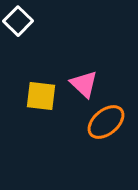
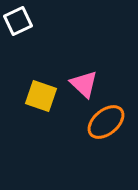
white square: rotated 20 degrees clockwise
yellow square: rotated 12 degrees clockwise
